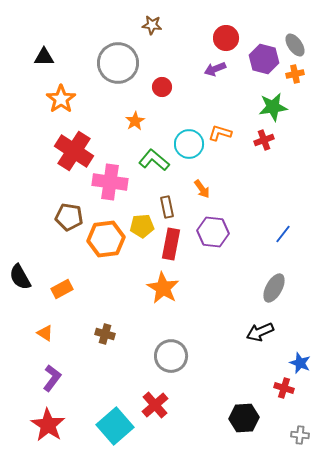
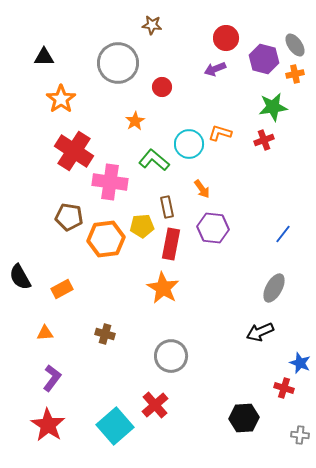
purple hexagon at (213, 232): moved 4 px up
orange triangle at (45, 333): rotated 36 degrees counterclockwise
